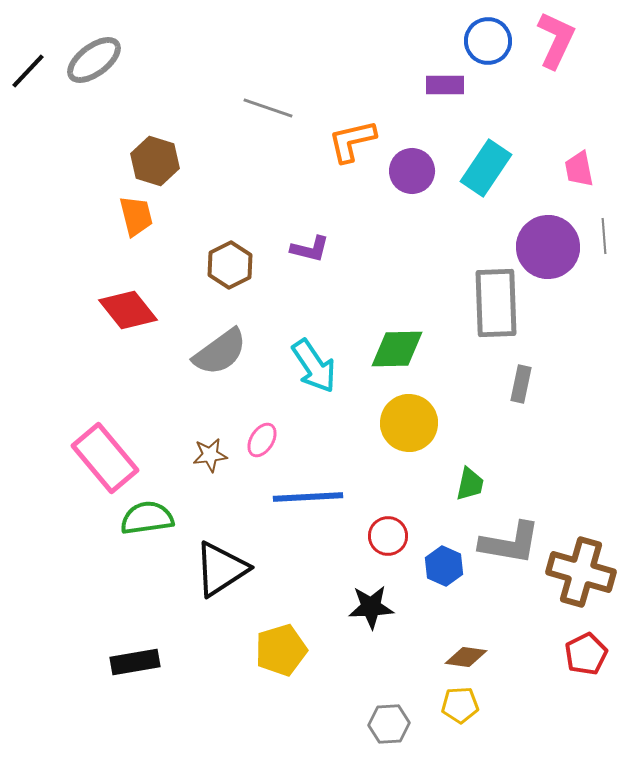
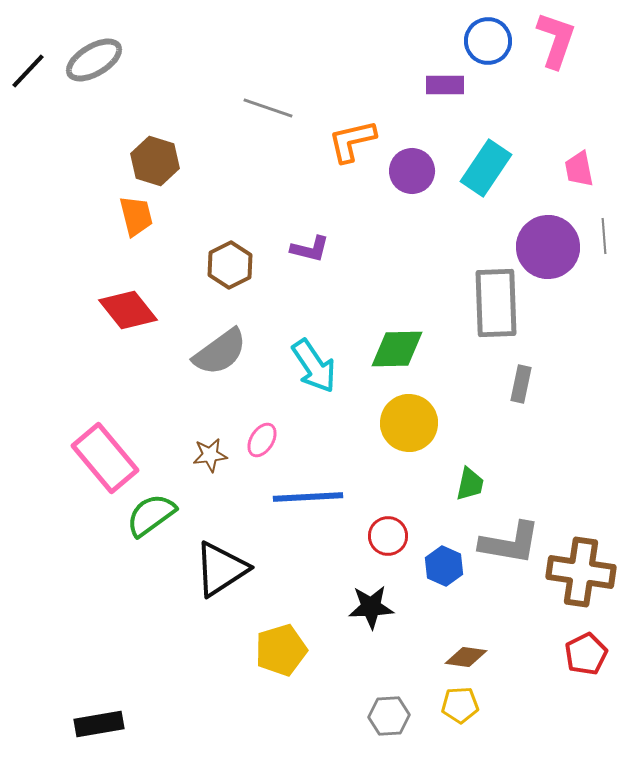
pink L-shape at (556, 40): rotated 6 degrees counterclockwise
gray ellipse at (94, 60): rotated 6 degrees clockwise
green semicircle at (147, 518): moved 4 px right, 3 px up; rotated 28 degrees counterclockwise
brown cross at (581, 572): rotated 8 degrees counterclockwise
black rectangle at (135, 662): moved 36 px left, 62 px down
gray hexagon at (389, 724): moved 8 px up
